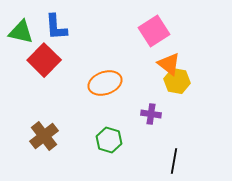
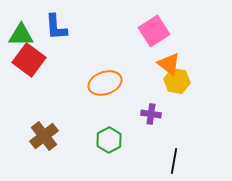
green triangle: moved 3 px down; rotated 12 degrees counterclockwise
red square: moved 15 px left; rotated 8 degrees counterclockwise
green hexagon: rotated 15 degrees clockwise
